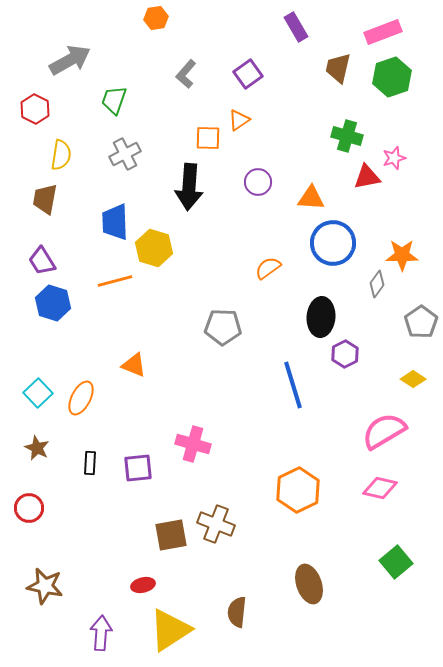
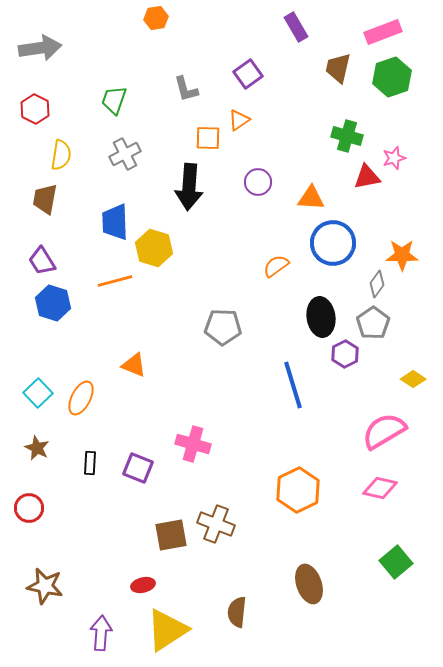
gray arrow at (70, 60): moved 30 px left, 12 px up; rotated 21 degrees clockwise
gray L-shape at (186, 74): moved 15 px down; rotated 56 degrees counterclockwise
orange semicircle at (268, 268): moved 8 px right, 2 px up
black ellipse at (321, 317): rotated 12 degrees counterclockwise
gray pentagon at (421, 322): moved 48 px left, 1 px down
purple square at (138, 468): rotated 28 degrees clockwise
yellow triangle at (170, 630): moved 3 px left
